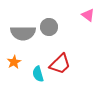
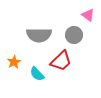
gray circle: moved 25 px right, 8 px down
gray semicircle: moved 16 px right, 2 px down
red trapezoid: moved 1 px right, 3 px up
cyan semicircle: moved 1 px left; rotated 28 degrees counterclockwise
